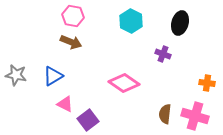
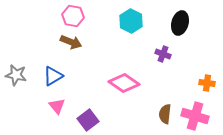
pink triangle: moved 8 px left, 2 px down; rotated 24 degrees clockwise
